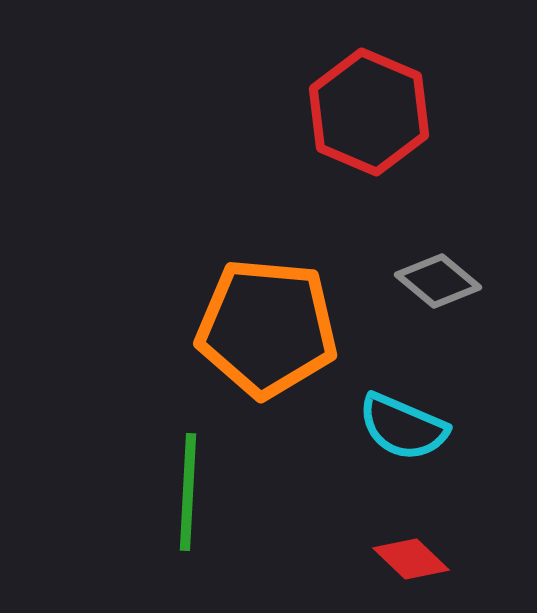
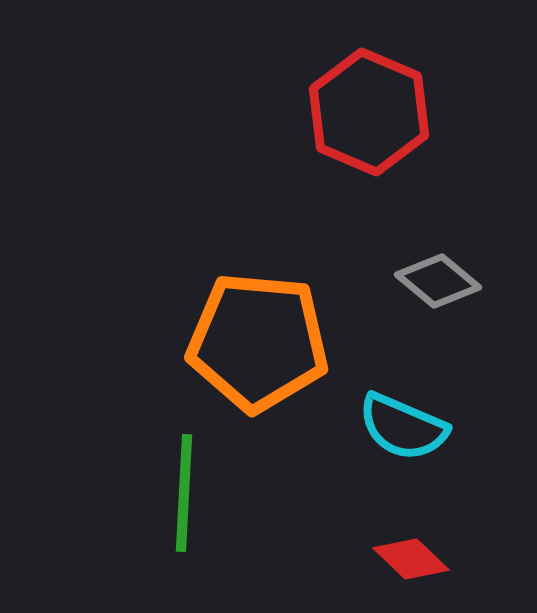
orange pentagon: moved 9 px left, 14 px down
green line: moved 4 px left, 1 px down
